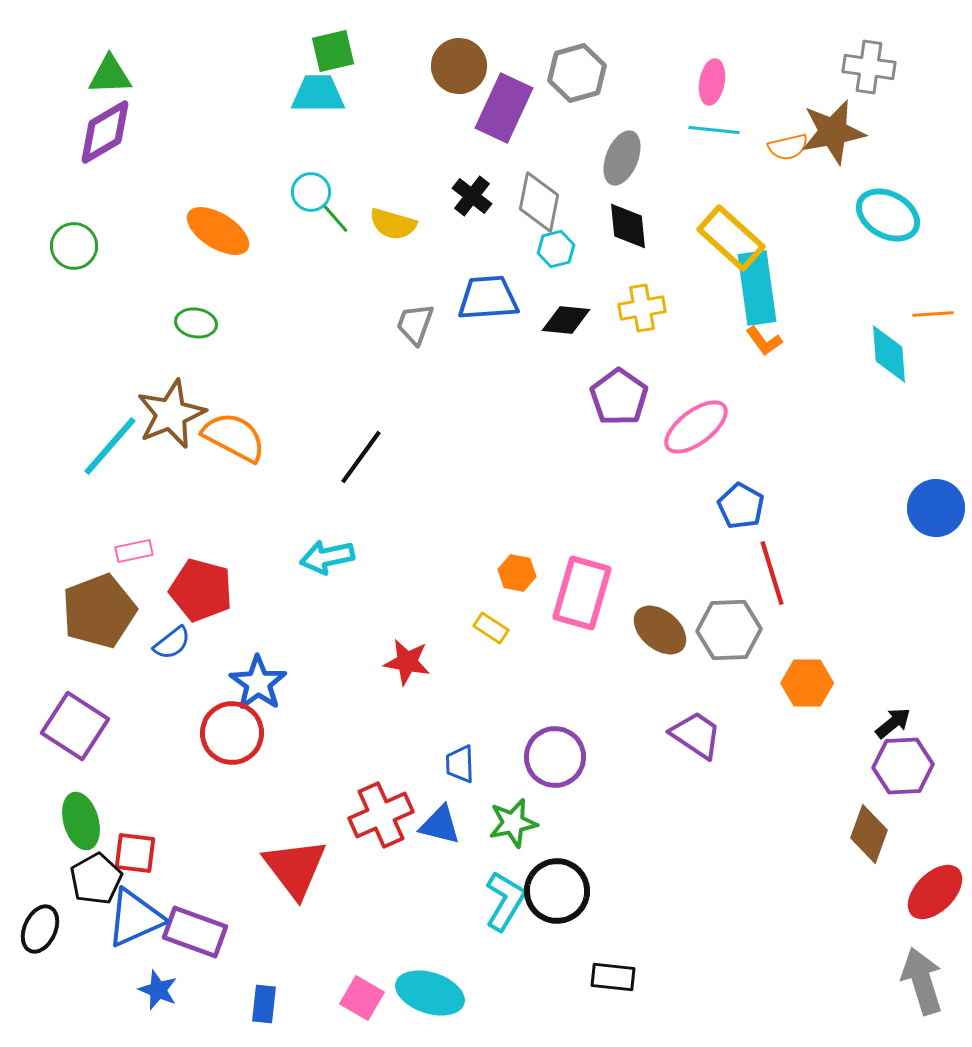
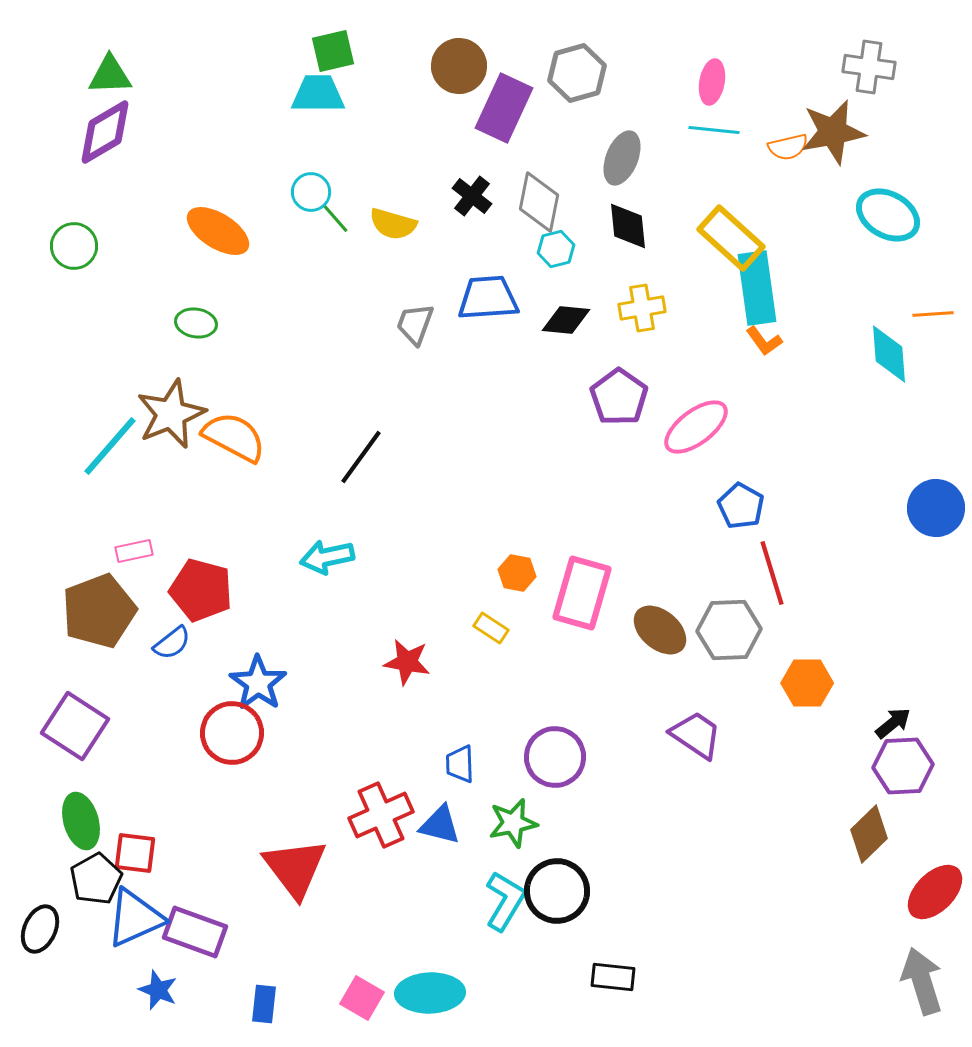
brown diamond at (869, 834): rotated 26 degrees clockwise
cyan ellipse at (430, 993): rotated 20 degrees counterclockwise
